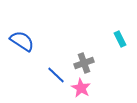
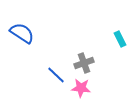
blue semicircle: moved 8 px up
pink star: rotated 24 degrees counterclockwise
